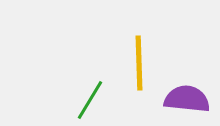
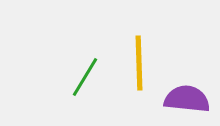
green line: moved 5 px left, 23 px up
